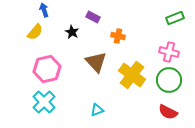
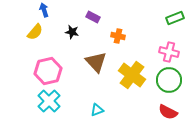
black star: rotated 16 degrees counterclockwise
pink hexagon: moved 1 px right, 2 px down
cyan cross: moved 5 px right, 1 px up
